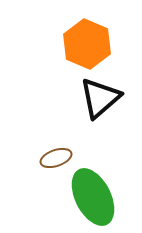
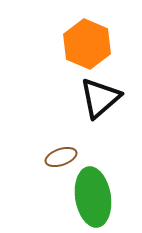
brown ellipse: moved 5 px right, 1 px up
green ellipse: rotated 18 degrees clockwise
